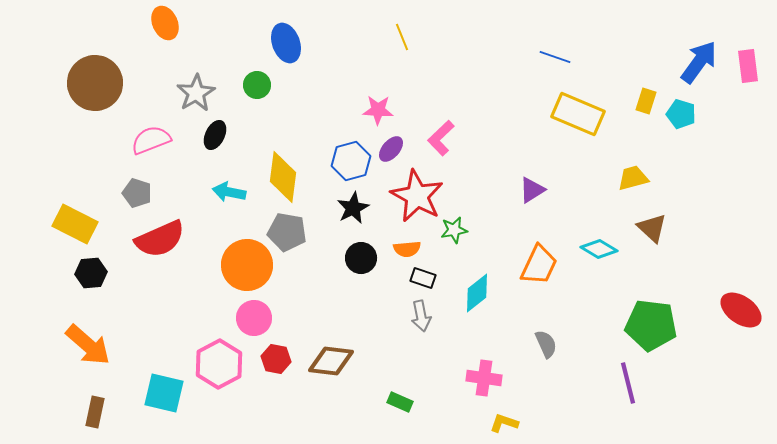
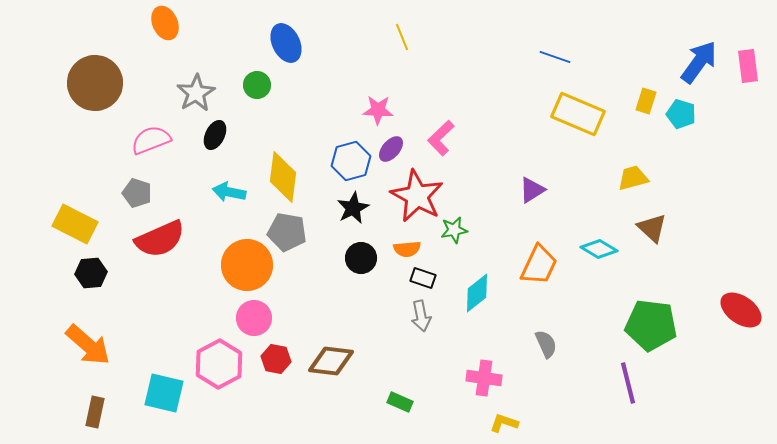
blue ellipse at (286, 43): rotated 6 degrees counterclockwise
